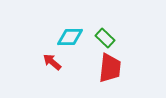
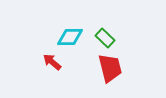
red trapezoid: rotated 20 degrees counterclockwise
